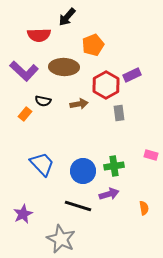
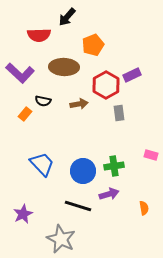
purple L-shape: moved 4 px left, 2 px down
